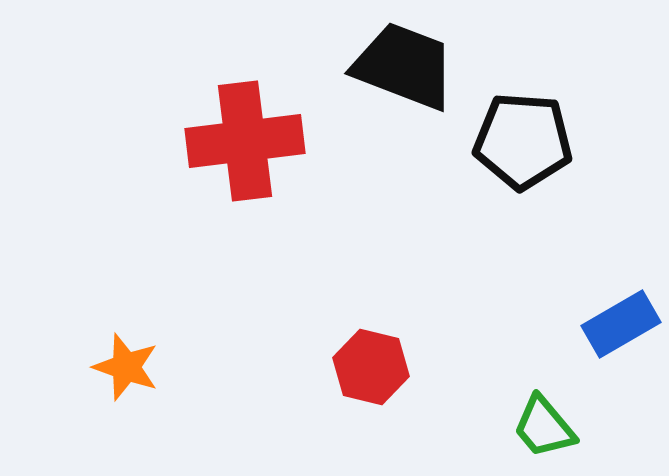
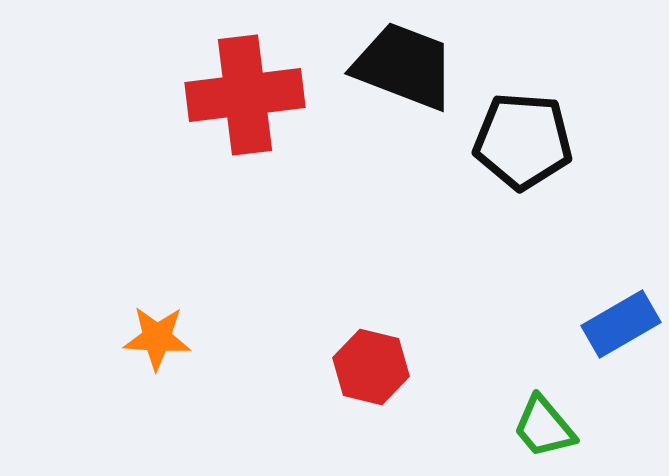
red cross: moved 46 px up
orange star: moved 31 px right, 29 px up; rotated 16 degrees counterclockwise
